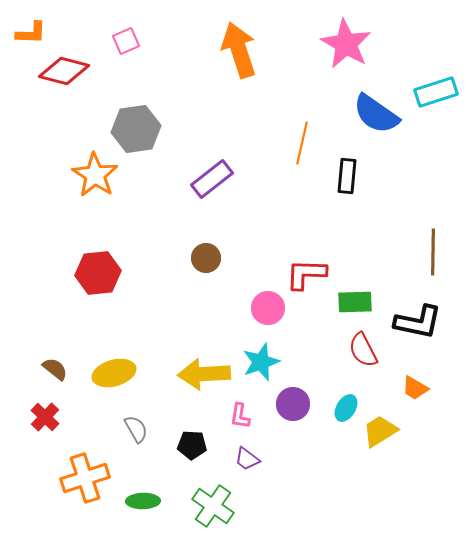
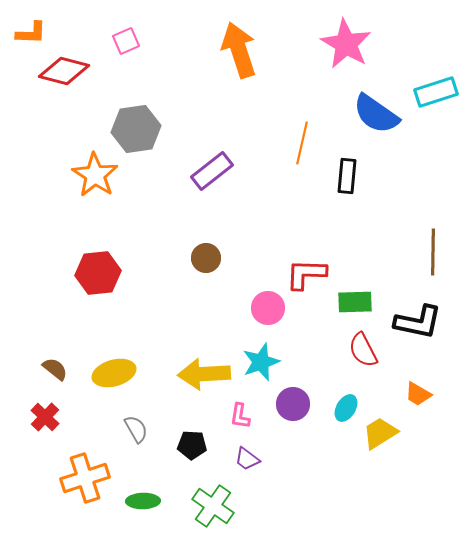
purple rectangle: moved 8 px up
orange trapezoid: moved 3 px right, 6 px down
yellow trapezoid: moved 2 px down
